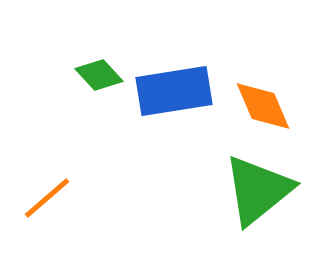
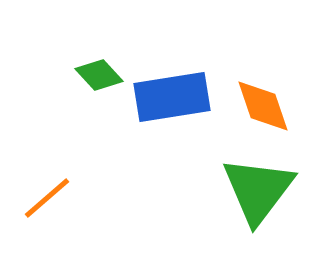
blue rectangle: moved 2 px left, 6 px down
orange diamond: rotated 4 degrees clockwise
green triangle: rotated 14 degrees counterclockwise
